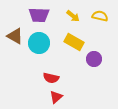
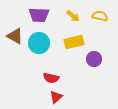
yellow rectangle: rotated 42 degrees counterclockwise
